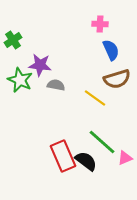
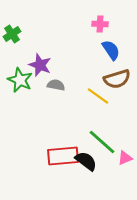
green cross: moved 1 px left, 6 px up
blue semicircle: rotated 10 degrees counterclockwise
purple star: rotated 15 degrees clockwise
yellow line: moved 3 px right, 2 px up
red rectangle: rotated 72 degrees counterclockwise
